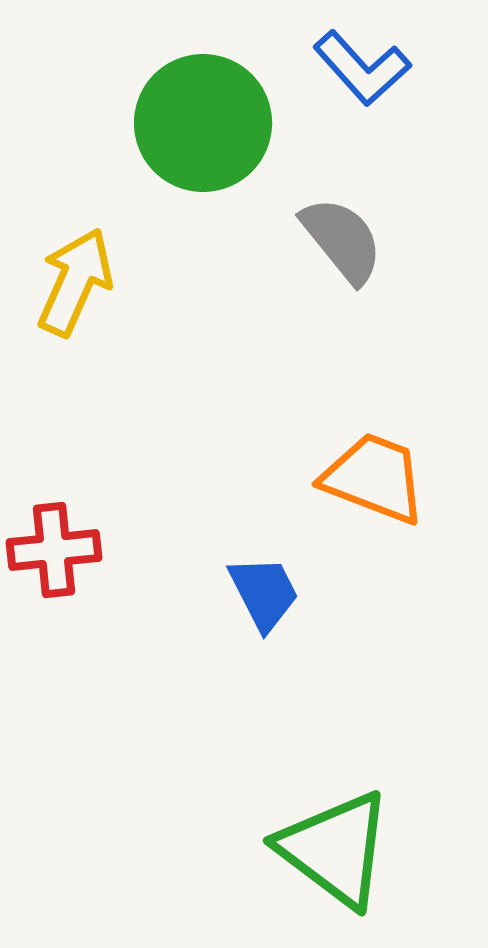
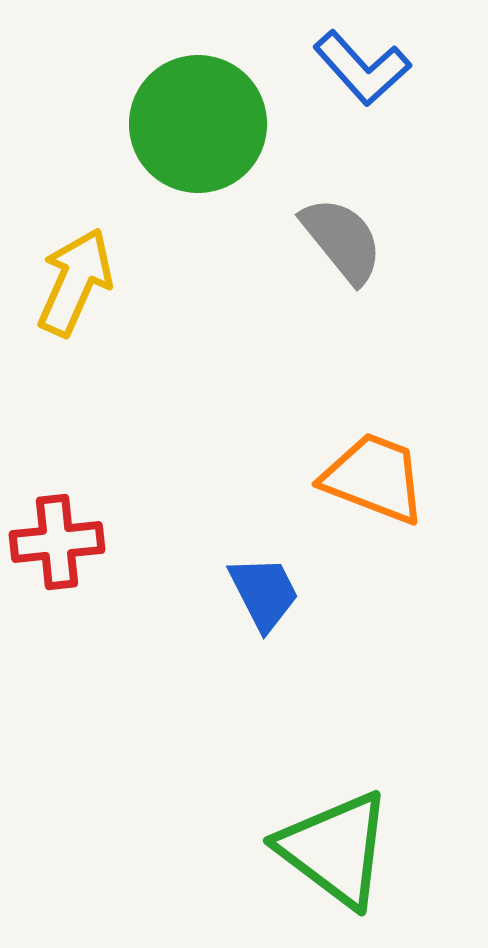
green circle: moved 5 px left, 1 px down
red cross: moved 3 px right, 8 px up
